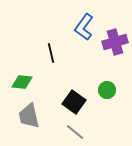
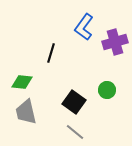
black line: rotated 30 degrees clockwise
gray trapezoid: moved 3 px left, 4 px up
